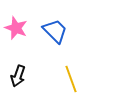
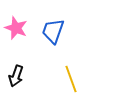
blue trapezoid: moved 2 px left; rotated 116 degrees counterclockwise
black arrow: moved 2 px left
